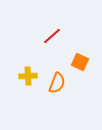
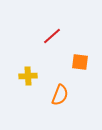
orange square: rotated 18 degrees counterclockwise
orange semicircle: moved 3 px right, 12 px down
